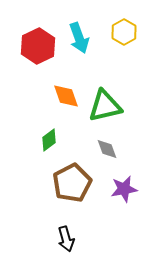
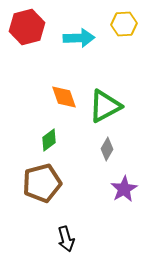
yellow hexagon: moved 8 px up; rotated 25 degrees clockwise
cyan arrow: rotated 72 degrees counterclockwise
red hexagon: moved 11 px left, 19 px up; rotated 12 degrees clockwise
orange diamond: moved 2 px left, 1 px down
green triangle: rotated 15 degrees counterclockwise
gray diamond: rotated 50 degrees clockwise
brown pentagon: moved 30 px left; rotated 12 degrees clockwise
purple star: rotated 20 degrees counterclockwise
